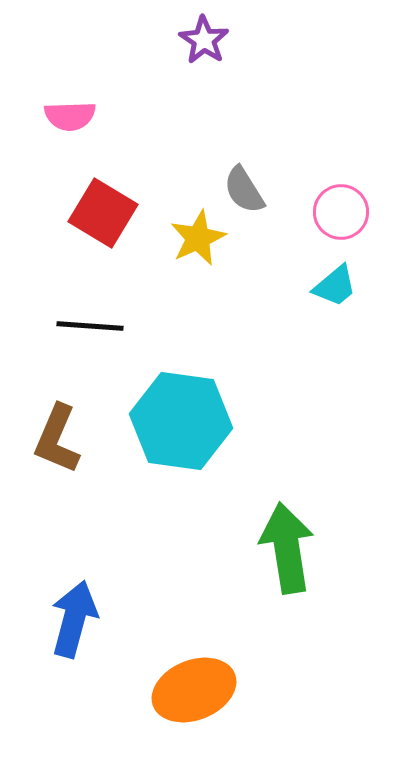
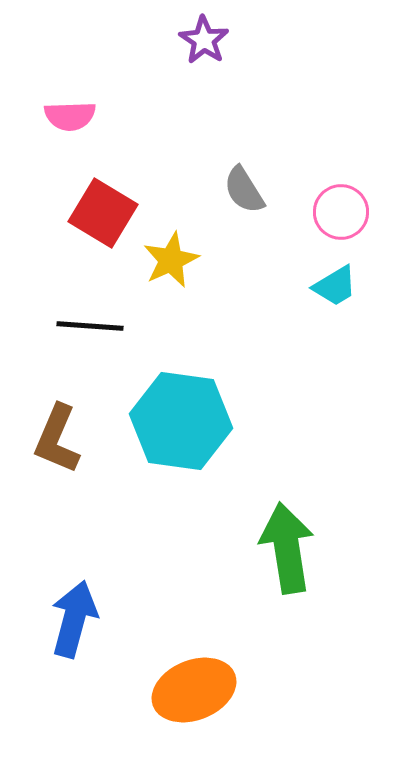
yellow star: moved 27 px left, 22 px down
cyan trapezoid: rotated 9 degrees clockwise
